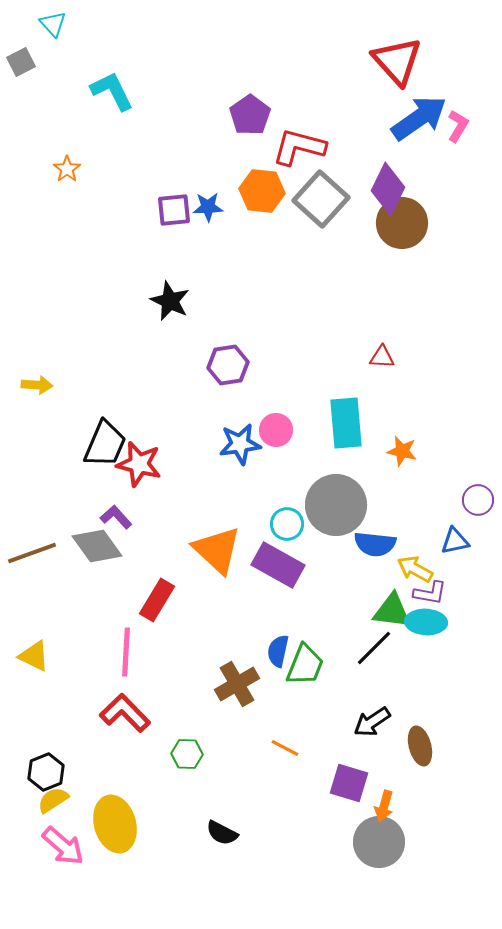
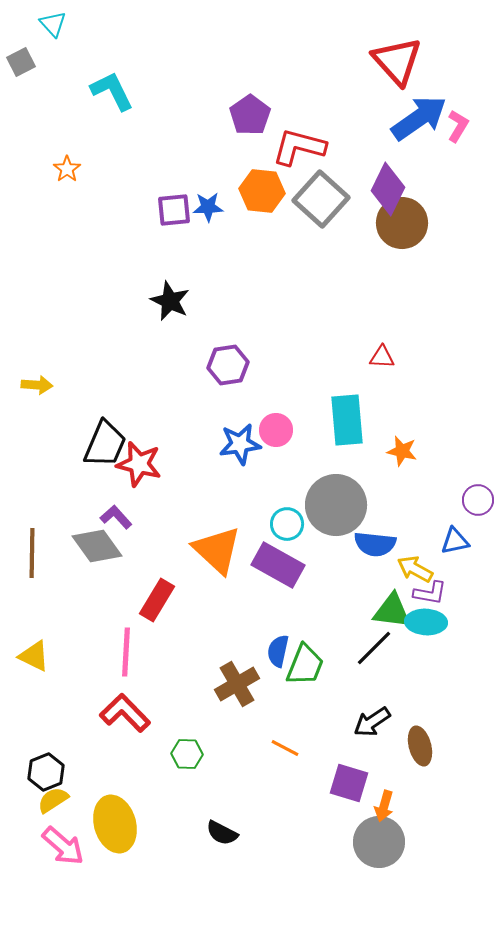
cyan rectangle at (346, 423): moved 1 px right, 3 px up
brown line at (32, 553): rotated 69 degrees counterclockwise
